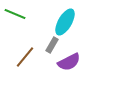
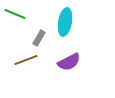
cyan ellipse: rotated 20 degrees counterclockwise
gray rectangle: moved 13 px left, 7 px up
brown line: moved 1 px right, 3 px down; rotated 30 degrees clockwise
